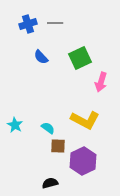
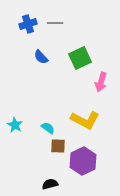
black semicircle: moved 1 px down
